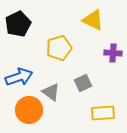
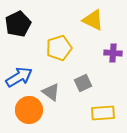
blue arrow: rotated 12 degrees counterclockwise
